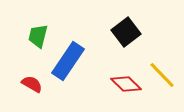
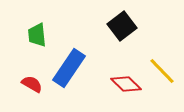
black square: moved 4 px left, 6 px up
green trapezoid: moved 1 px left, 1 px up; rotated 20 degrees counterclockwise
blue rectangle: moved 1 px right, 7 px down
yellow line: moved 4 px up
